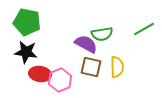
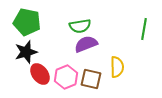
green line: rotated 50 degrees counterclockwise
green semicircle: moved 22 px left, 8 px up
purple semicircle: rotated 50 degrees counterclockwise
black star: rotated 25 degrees counterclockwise
brown square: moved 12 px down
red ellipse: rotated 45 degrees clockwise
pink hexagon: moved 6 px right, 3 px up
